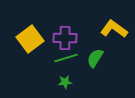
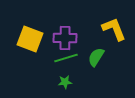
yellow L-shape: rotated 32 degrees clockwise
yellow square: rotated 32 degrees counterclockwise
green semicircle: moved 1 px right, 1 px up
